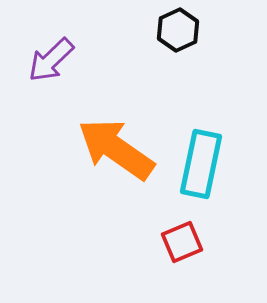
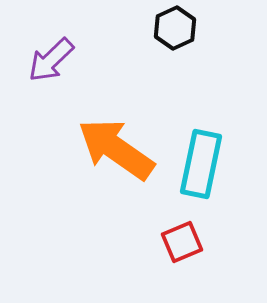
black hexagon: moved 3 px left, 2 px up
